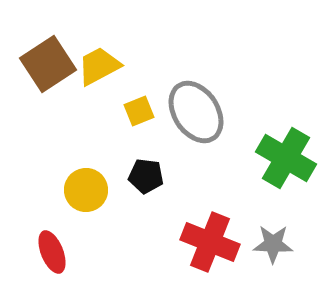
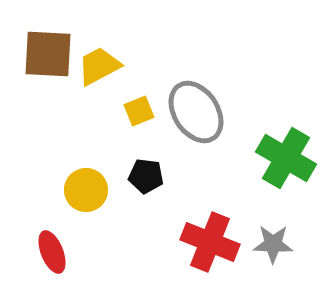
brown square: moved 10 px up; rotated 36 degrees clockwise
